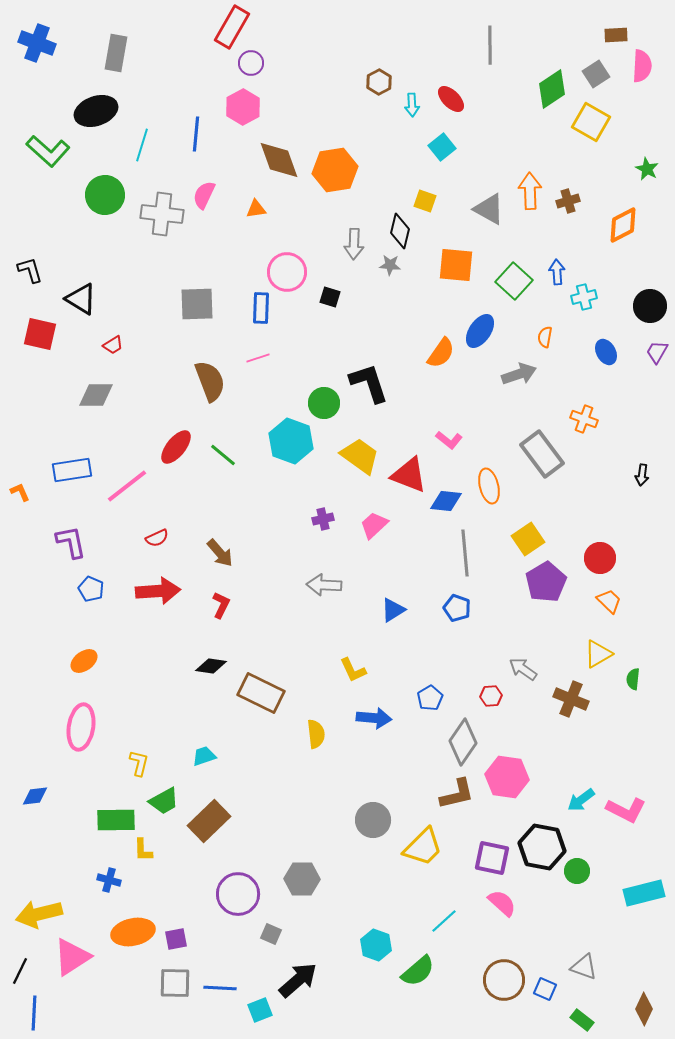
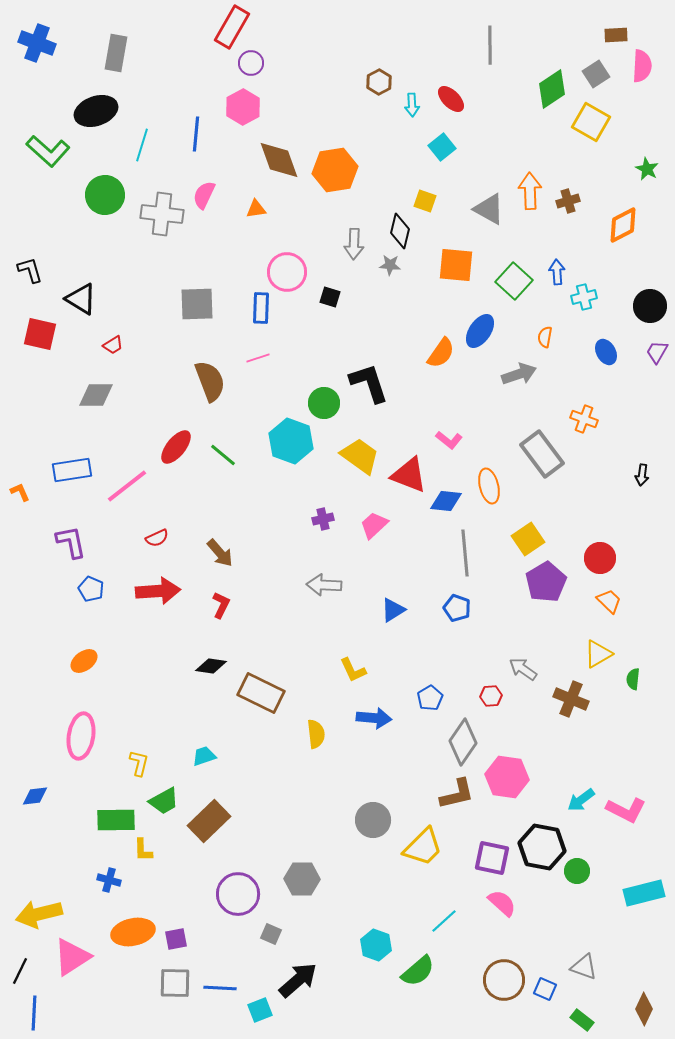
pink ellipse at (81, 727): moved 9 px down
